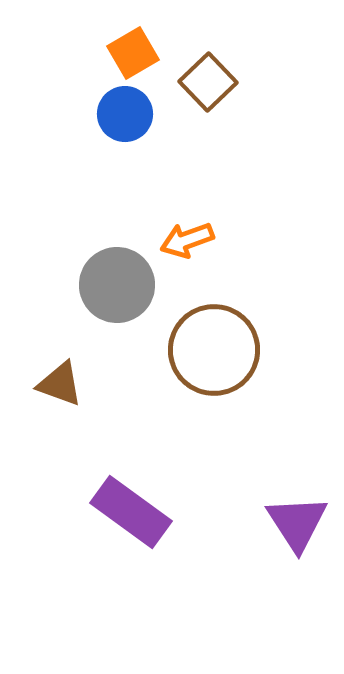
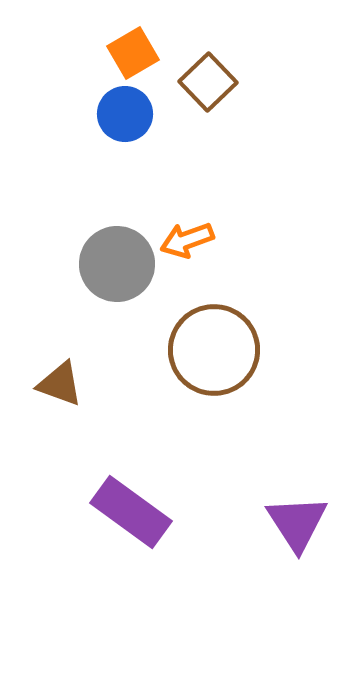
gray circle: moved 21 px up
